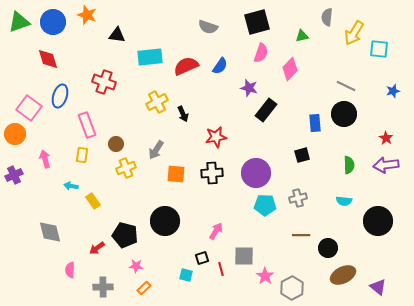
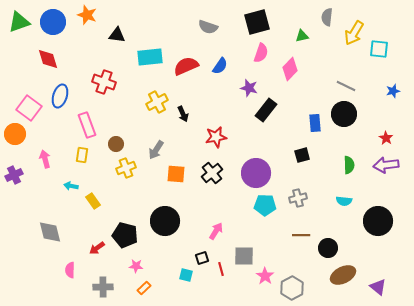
black cross at (212, 173): rotated 35 degrees counterclockwise
